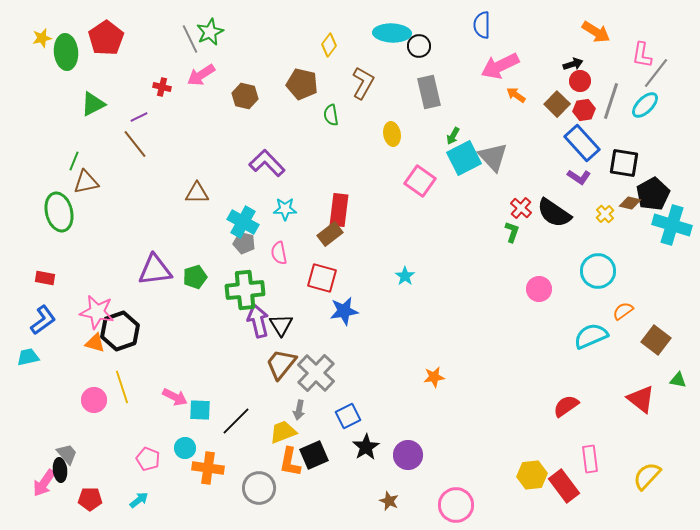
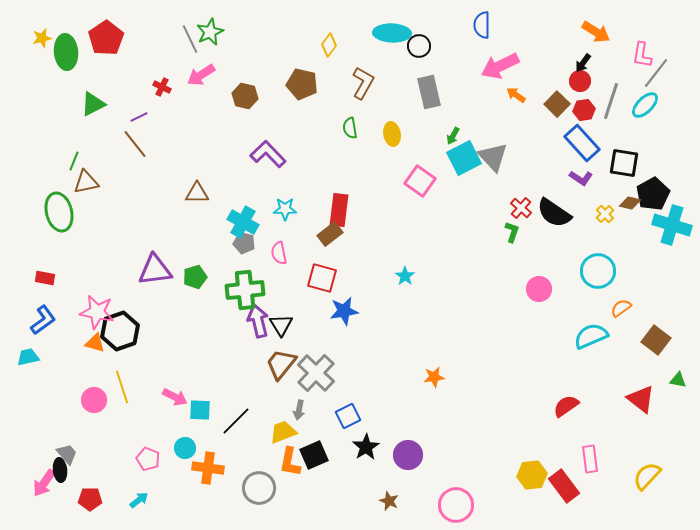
black arrow at (573, 64): moved 10 px right, 1 px up; rotated 144 degrees clockwise
red cross at (162, 87): rotated 12 degrees clockwise
green semicircle at (331, 115): moved 19 px right, 13 px down
purple L-shape at (267, 163): moved 1 px right, 9 px up
purple L-shape at (579, 177): moved 2 px right, 1 px down
orange semicircle at (623, 311): moved 2 px left, 3 px up
